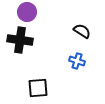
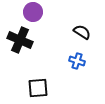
purple circle: moved 6 px right
black semicircle: moved 1 px down
black cross: rotated 15 degrees clockwise
